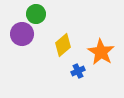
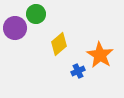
purple circle: moved 7 px left, 6 px up
yellow diamond: moved 4 px left, 1 px up
orange star: moved 1 px left, 3 px down
